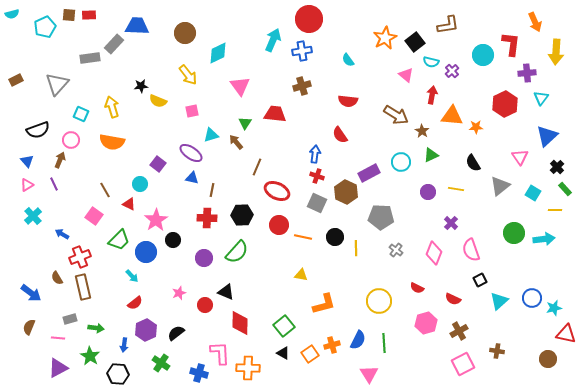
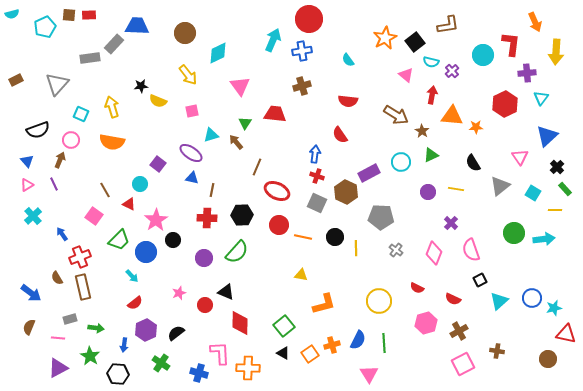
blue arrow at (62, 234): rotated 24 degrees clockwise
